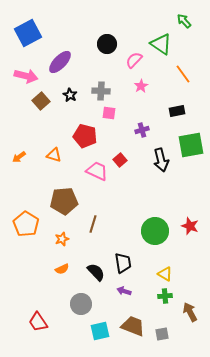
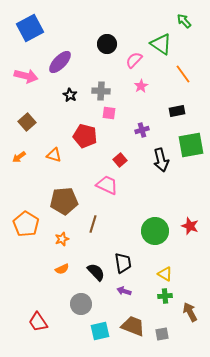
blue square: moved 2 px right, 5 px up
brown square: moved 14 px left, 21 px down
pink trapezoid: moved 10 px right, 14 px down
